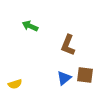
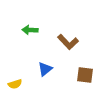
green arrow: moved 4 px down; rotated 21 degrees counterclockwise
brown L-shape: moved 3 px up; rotated 65 degrees counterclockwise
blue triangle: moved 19 px left, 9 px up
